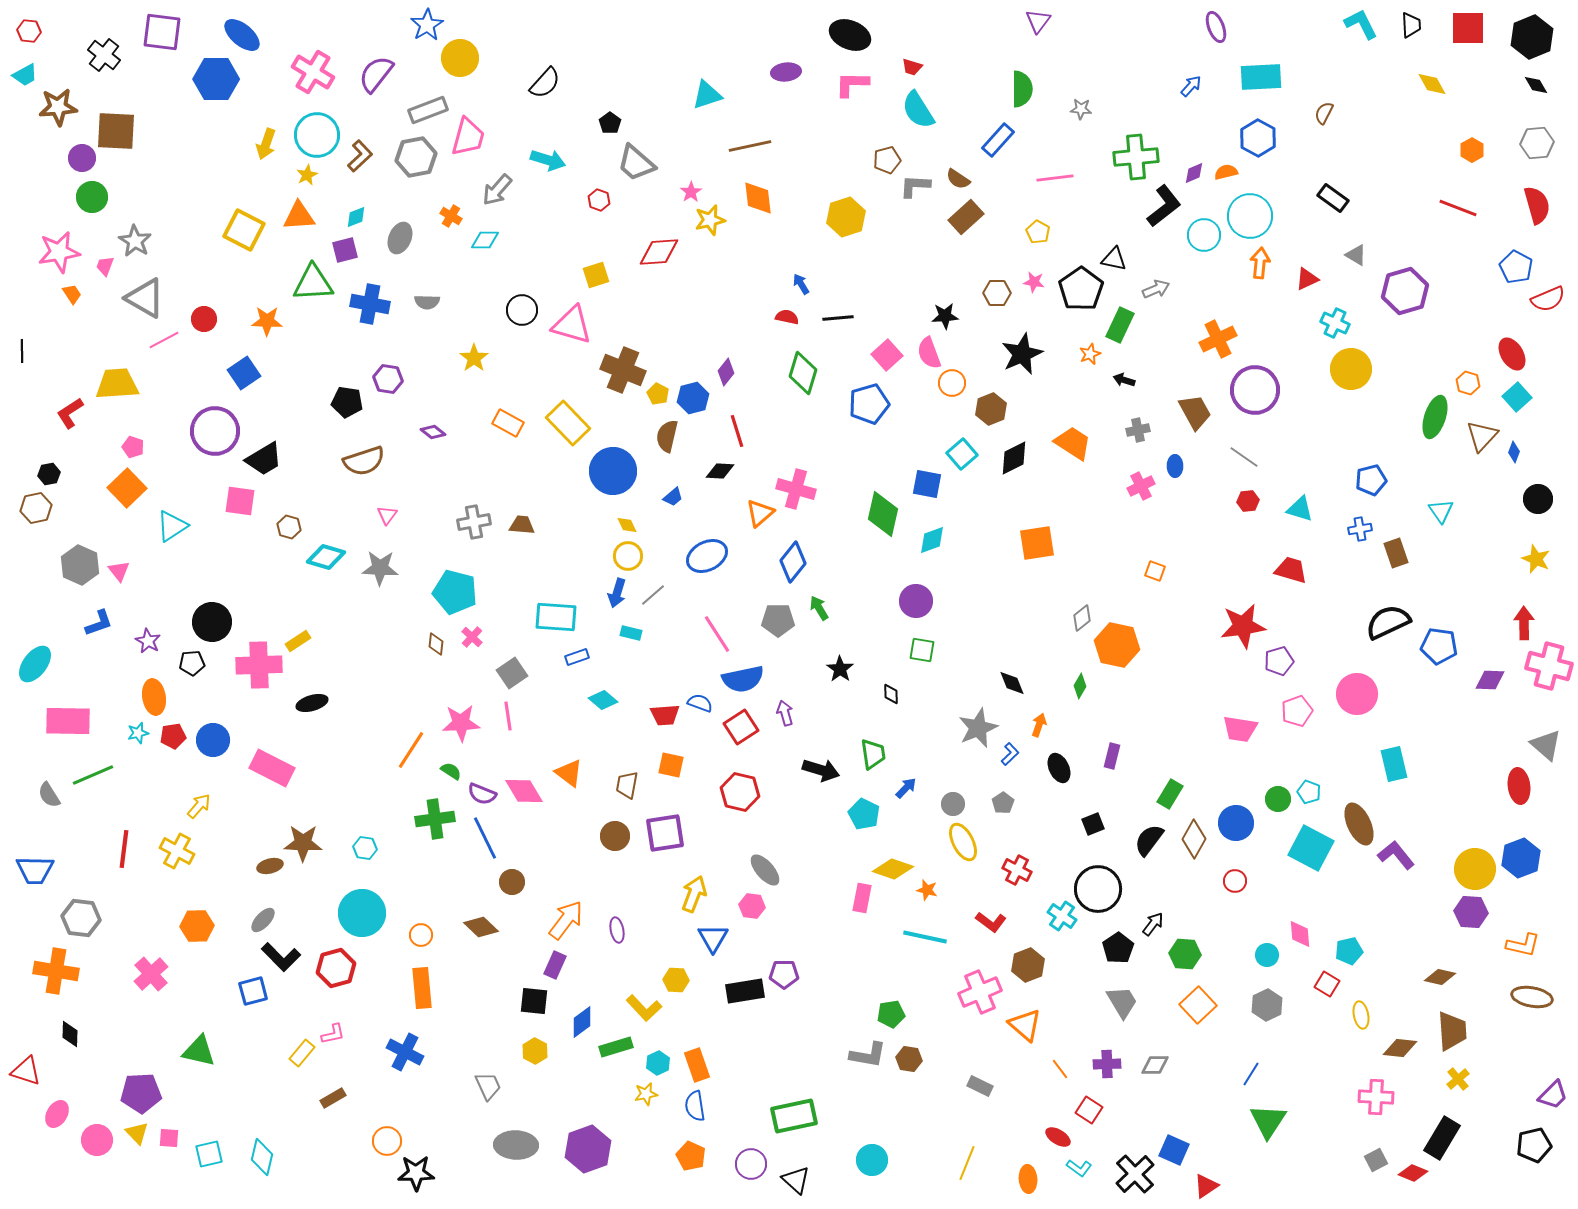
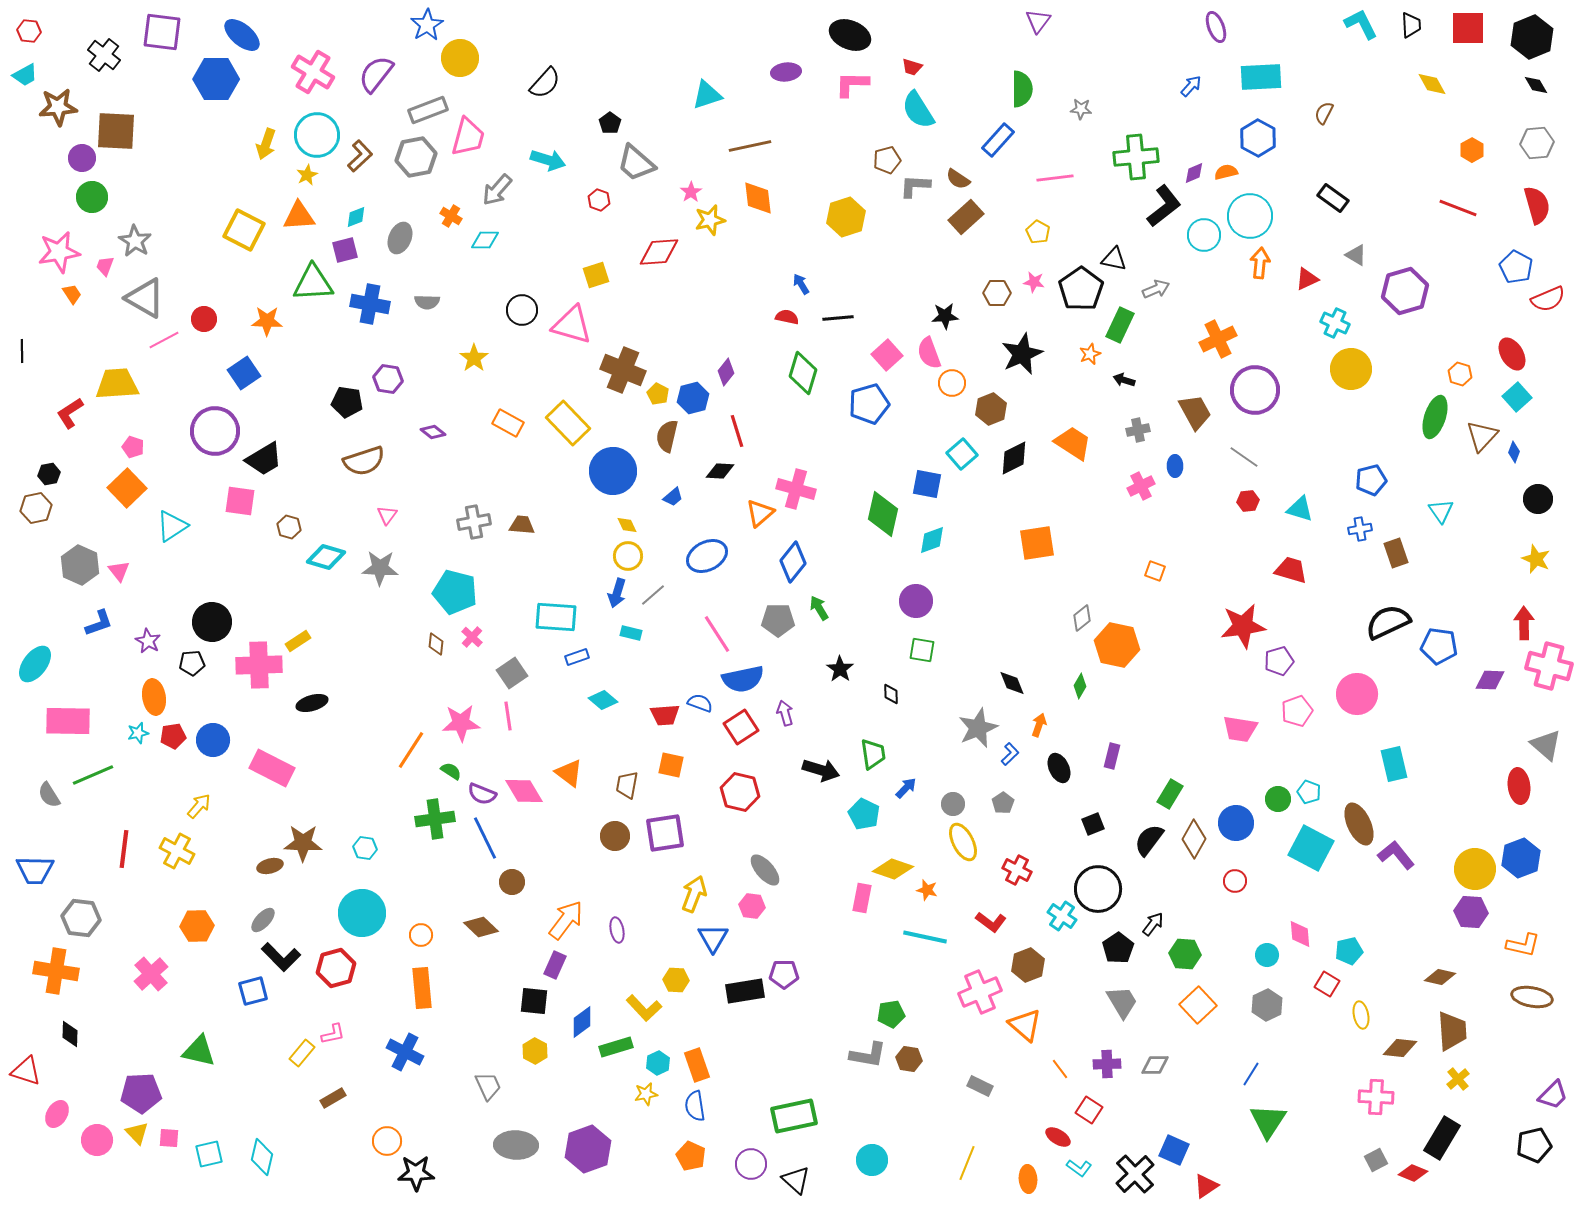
orange hexagon at (1468, 383): moved 8 px left, 9 px up
